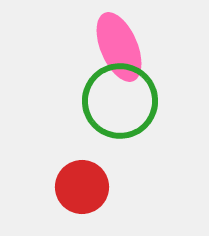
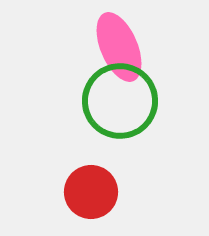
red circle: moved 9 px right, 5 px down
